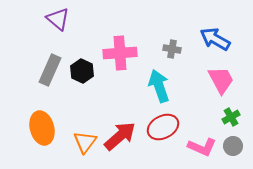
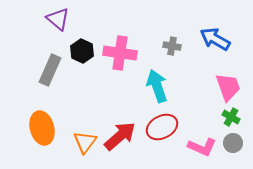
gray cross: moved 3 px up
pink cross: rotated 12 degrees clockwise
black hexagon: moved 20 px up
pink trapezoid: moved 7 px right, 7 px down; rotated 8 degrees clockwise
cyan arrow: moved 2 px left
green cross: rotated 30 degrees counterclockwise
red ellipse: moved 1 px left
gray circle: moved 3 px up
